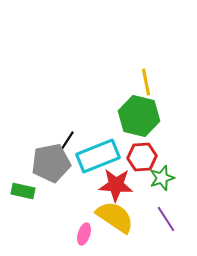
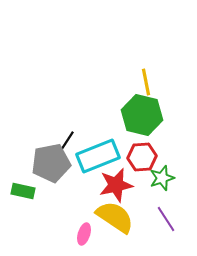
green hexagon: moved 3 px right, 1 px up
red star: rotated 16 degrees counterclockwise
